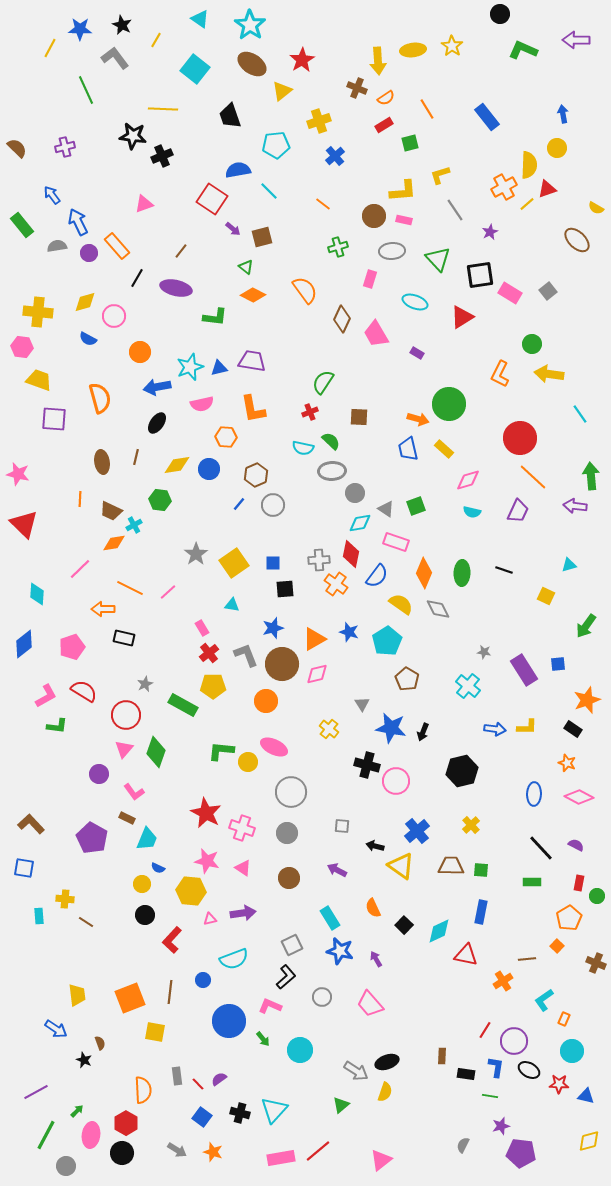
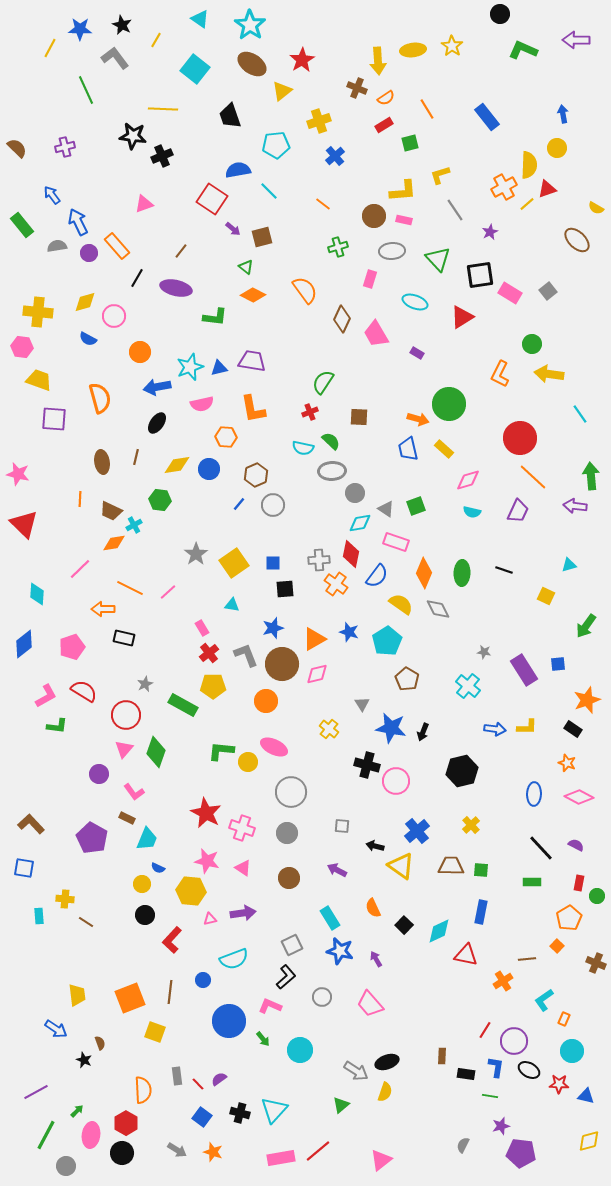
yellow square at (155, 1032): rotated 10 degrees clockwise
